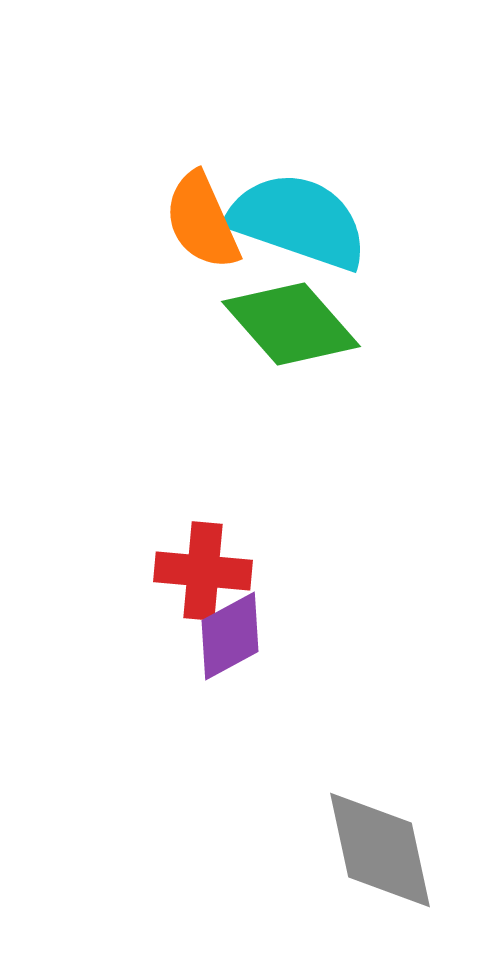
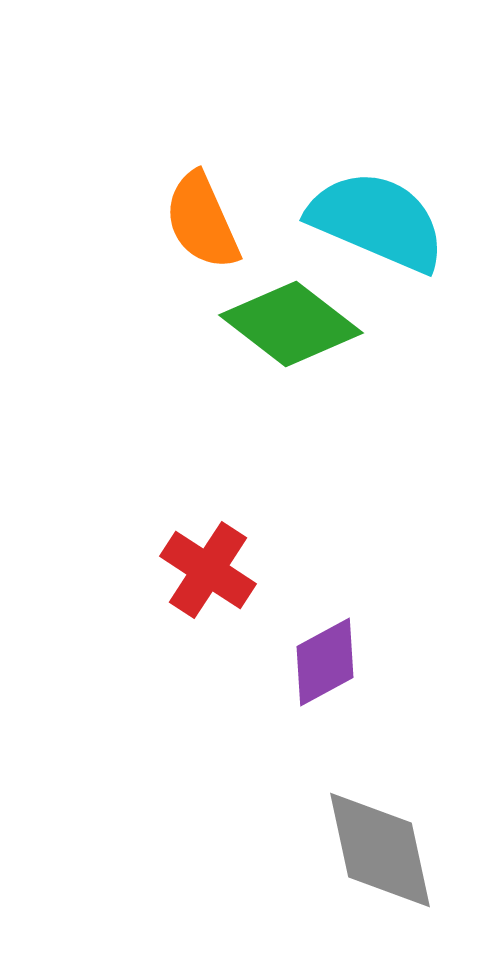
cyan semicircle: moved 79 px right; rotated 4 degrees clockwise
green diamond: rotated 11 degrees counterclockwise
red cross: moved 5 px right, 1 px up; rotated 28 degrees clockwise
purple diamond: moved 95 px right, 26 px down
